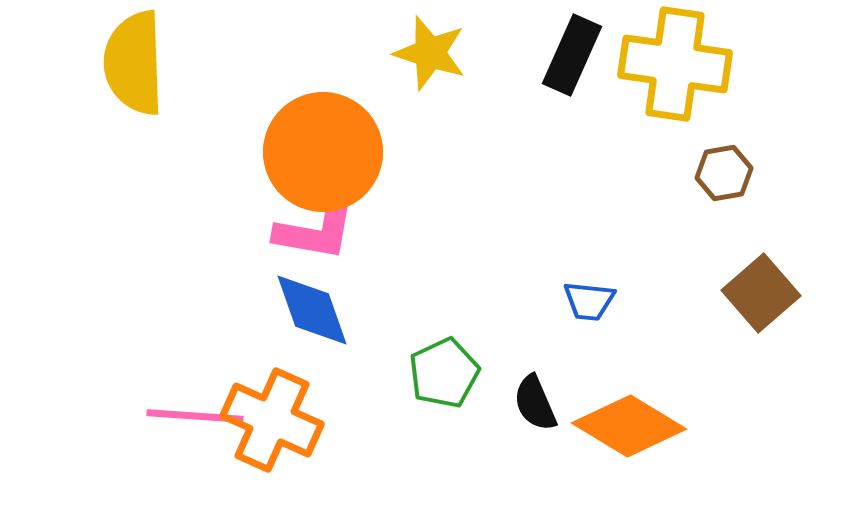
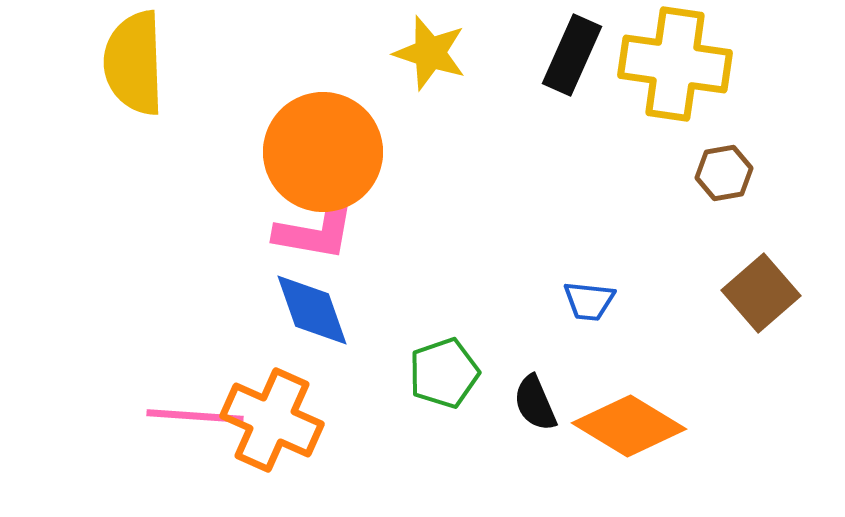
green pentagon: rotated 6 degrees clockwise
